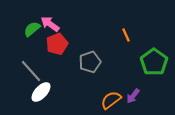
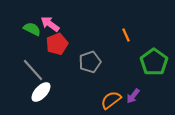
green semicircle: rotated 66 degrees clockwise
gray line: moved 2 px right, 1 px up
